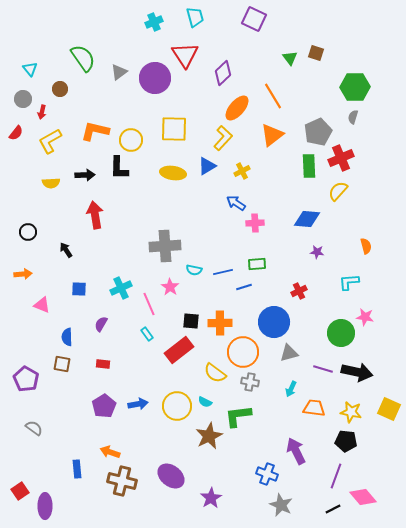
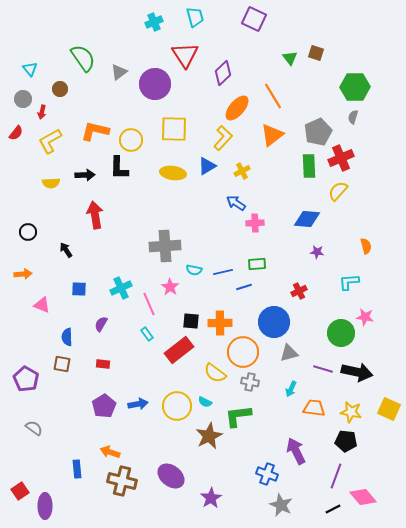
purple circle at (155, 78): moved 6 px down
